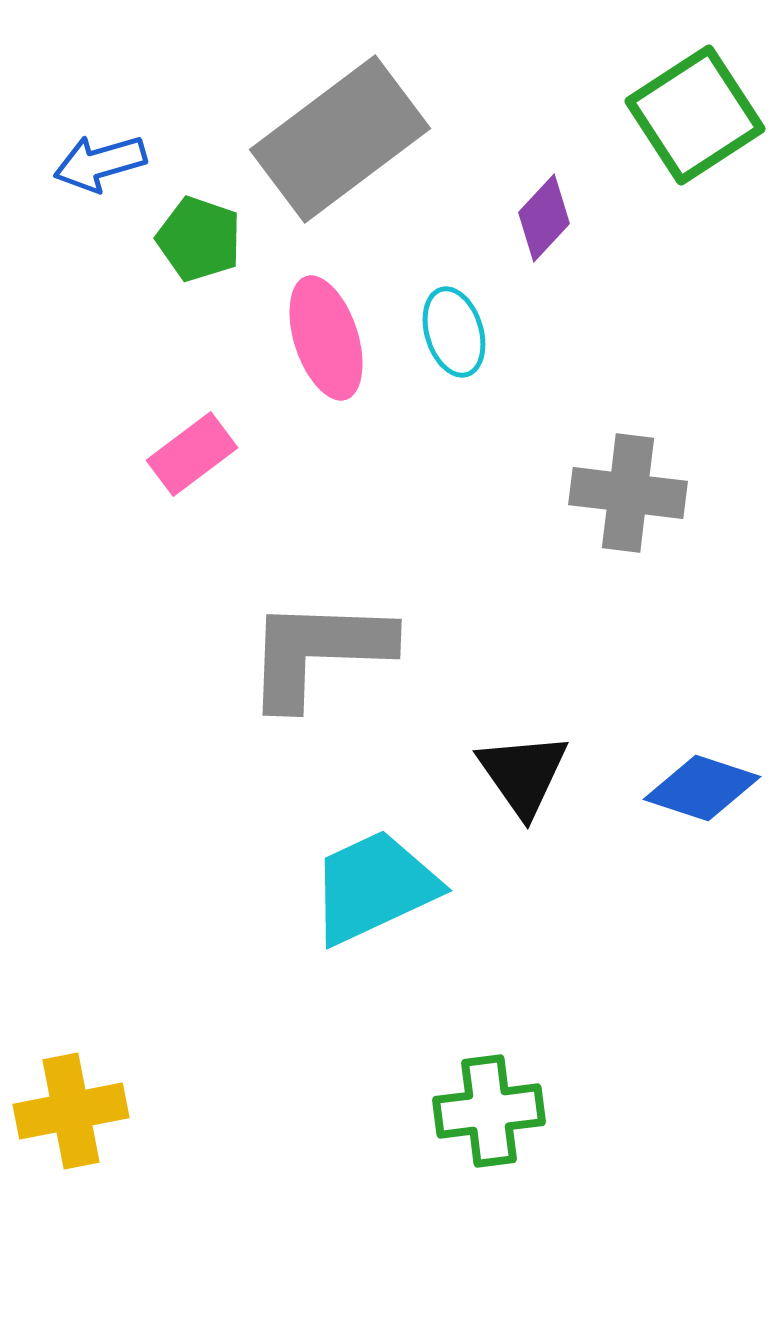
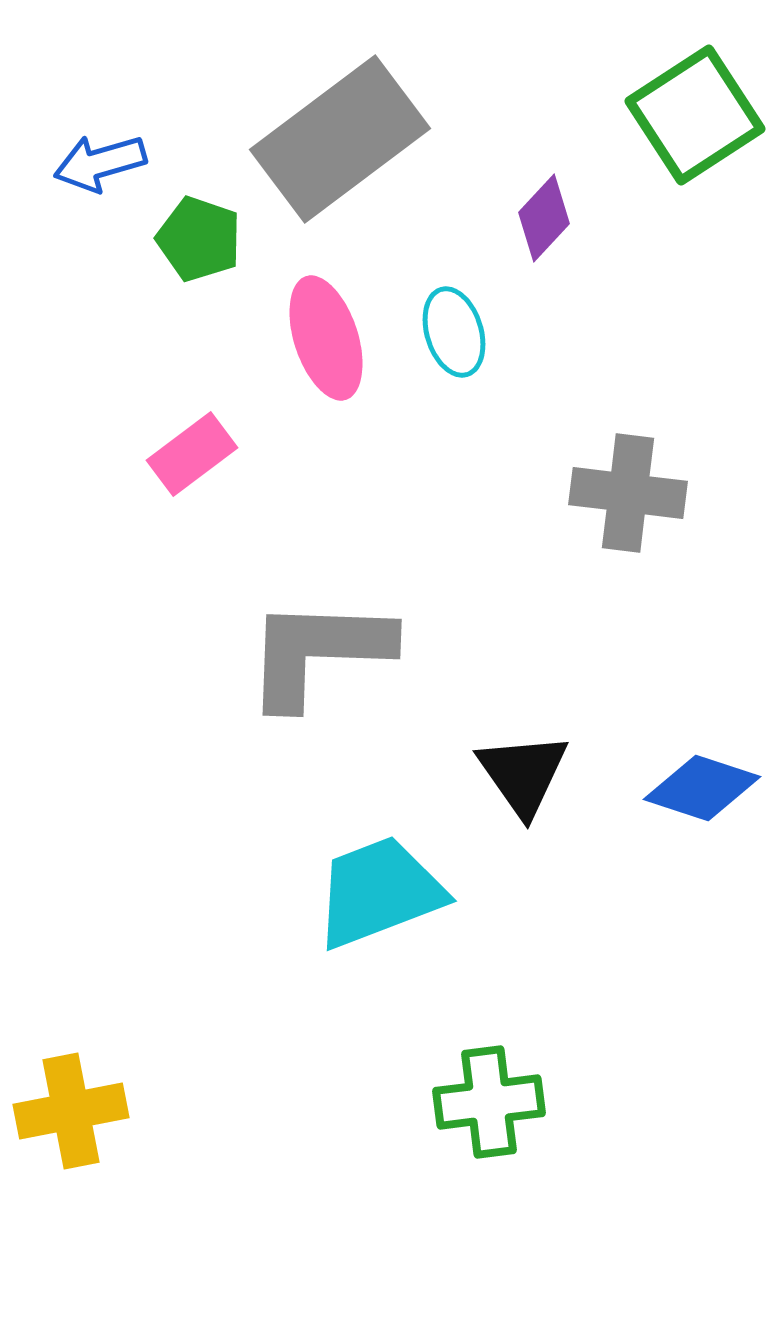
cyan trapezoid: moved 5 px right, 5 px down; rotated 4 degrees clockwise
green cross: moved 9 px up
